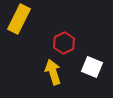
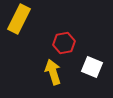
red hexagon: rotated 15 degrees clockwise
